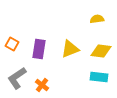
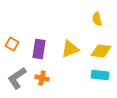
yellow semicircle: rotated 96 degrees counterclockwise
cyan rectangle: moved 1 px right, 2 px up
orange cross: moved 7 px up; rotated 24 degrees counterclockwise
